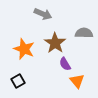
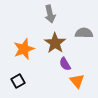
gray arrow: moved 7 px right; rotated 54 degrees clockwise
orange star: rotated 30 degrees clockwise
